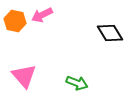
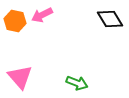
black diamond: moved 14 px up
pink triangle: moved 4 px left, 1 px down
